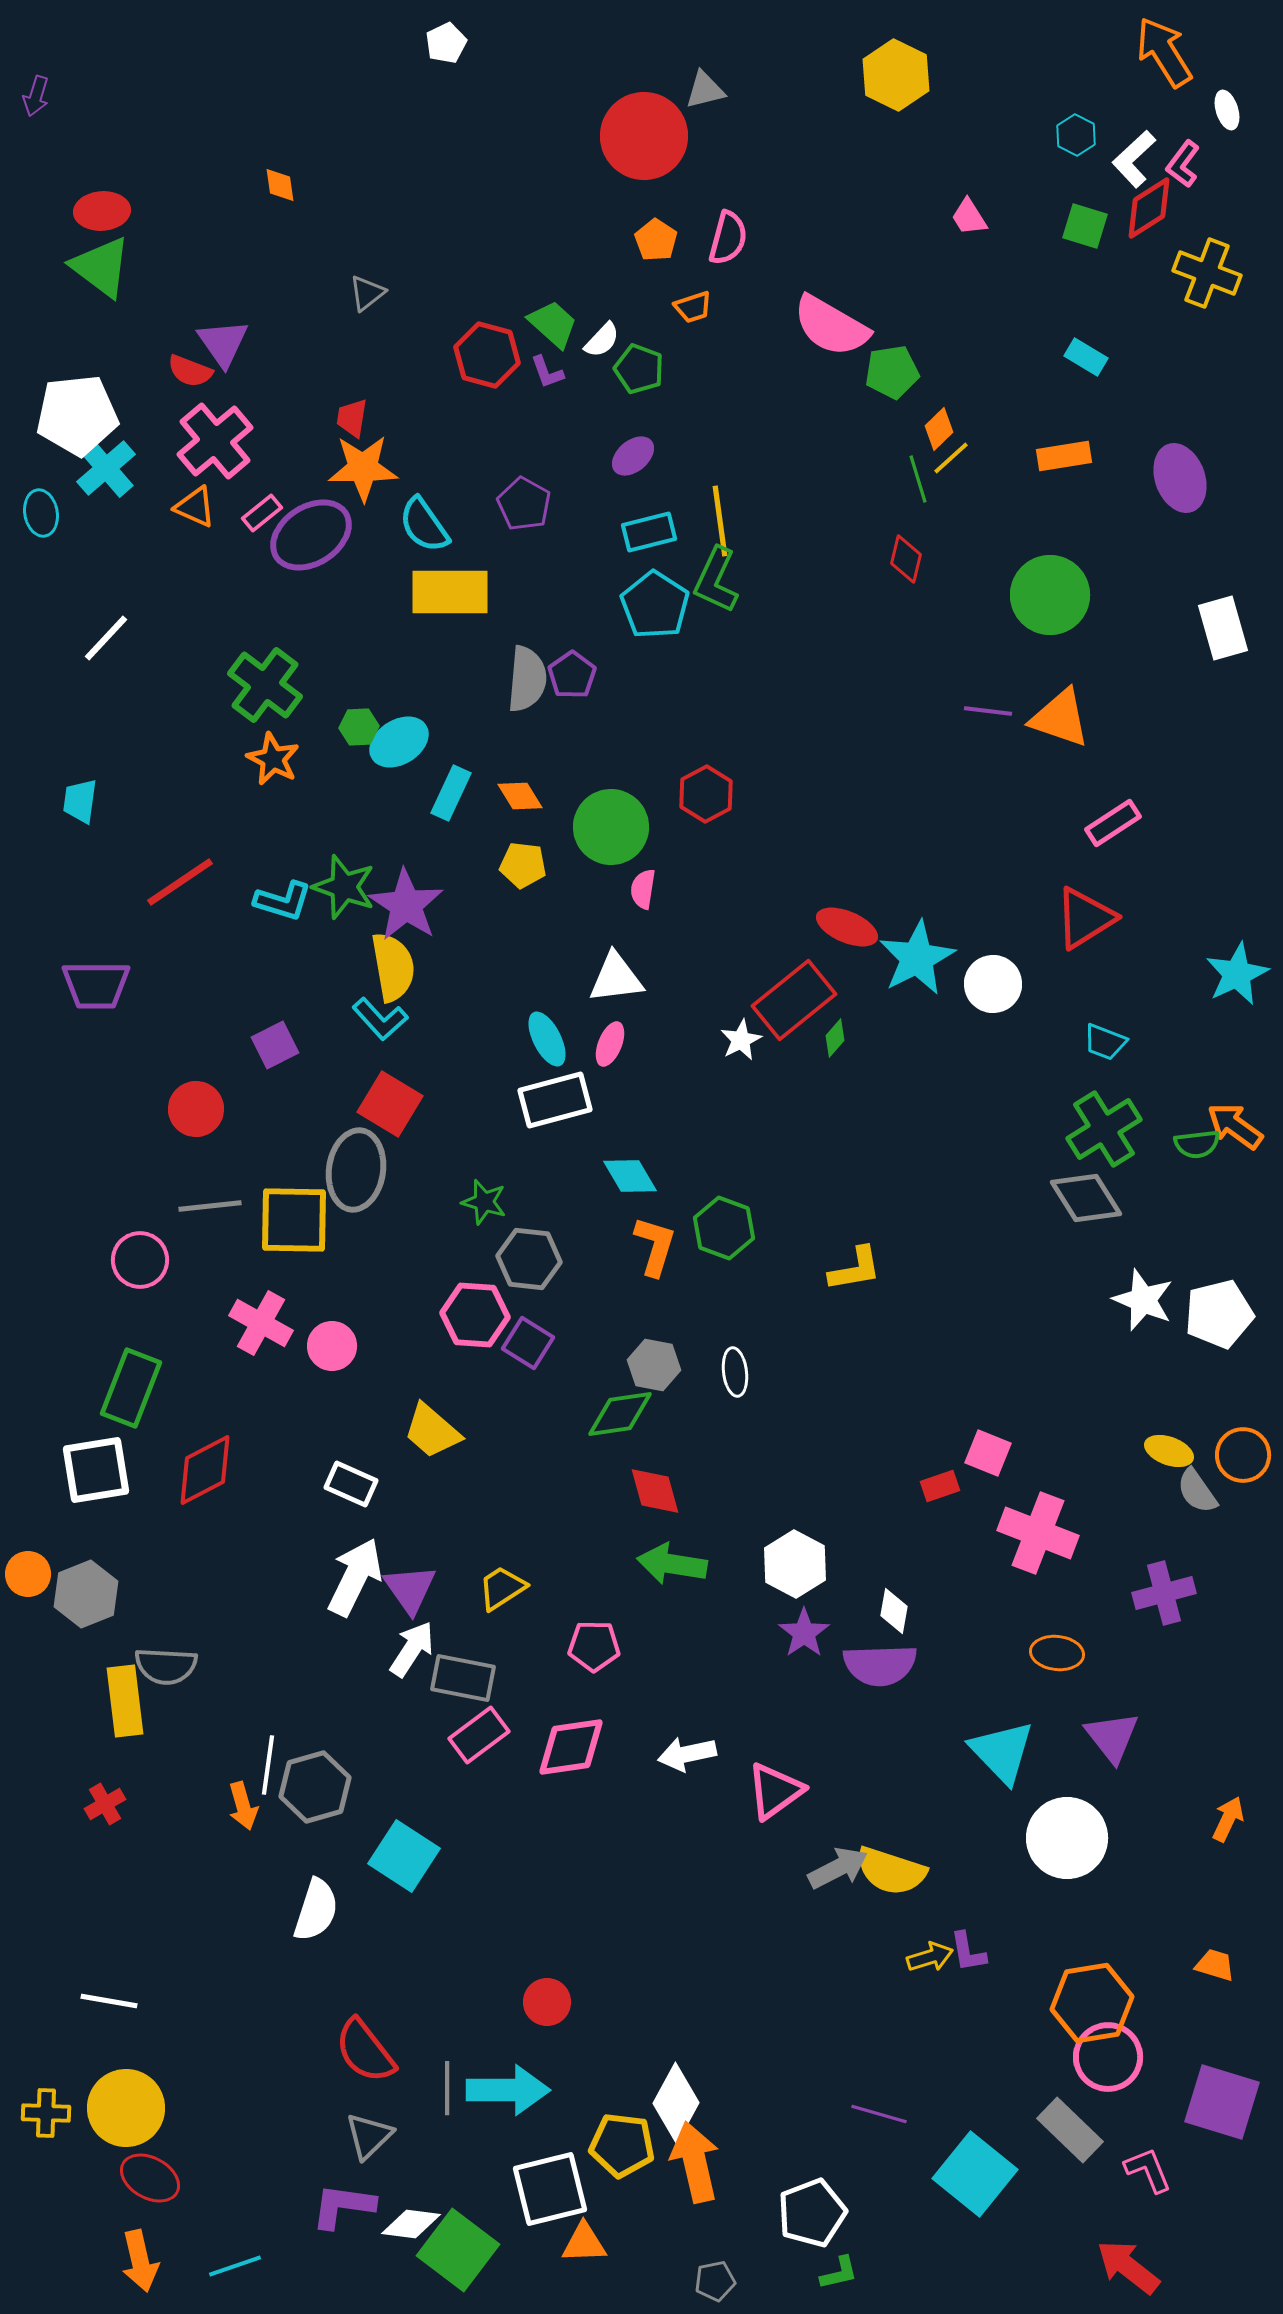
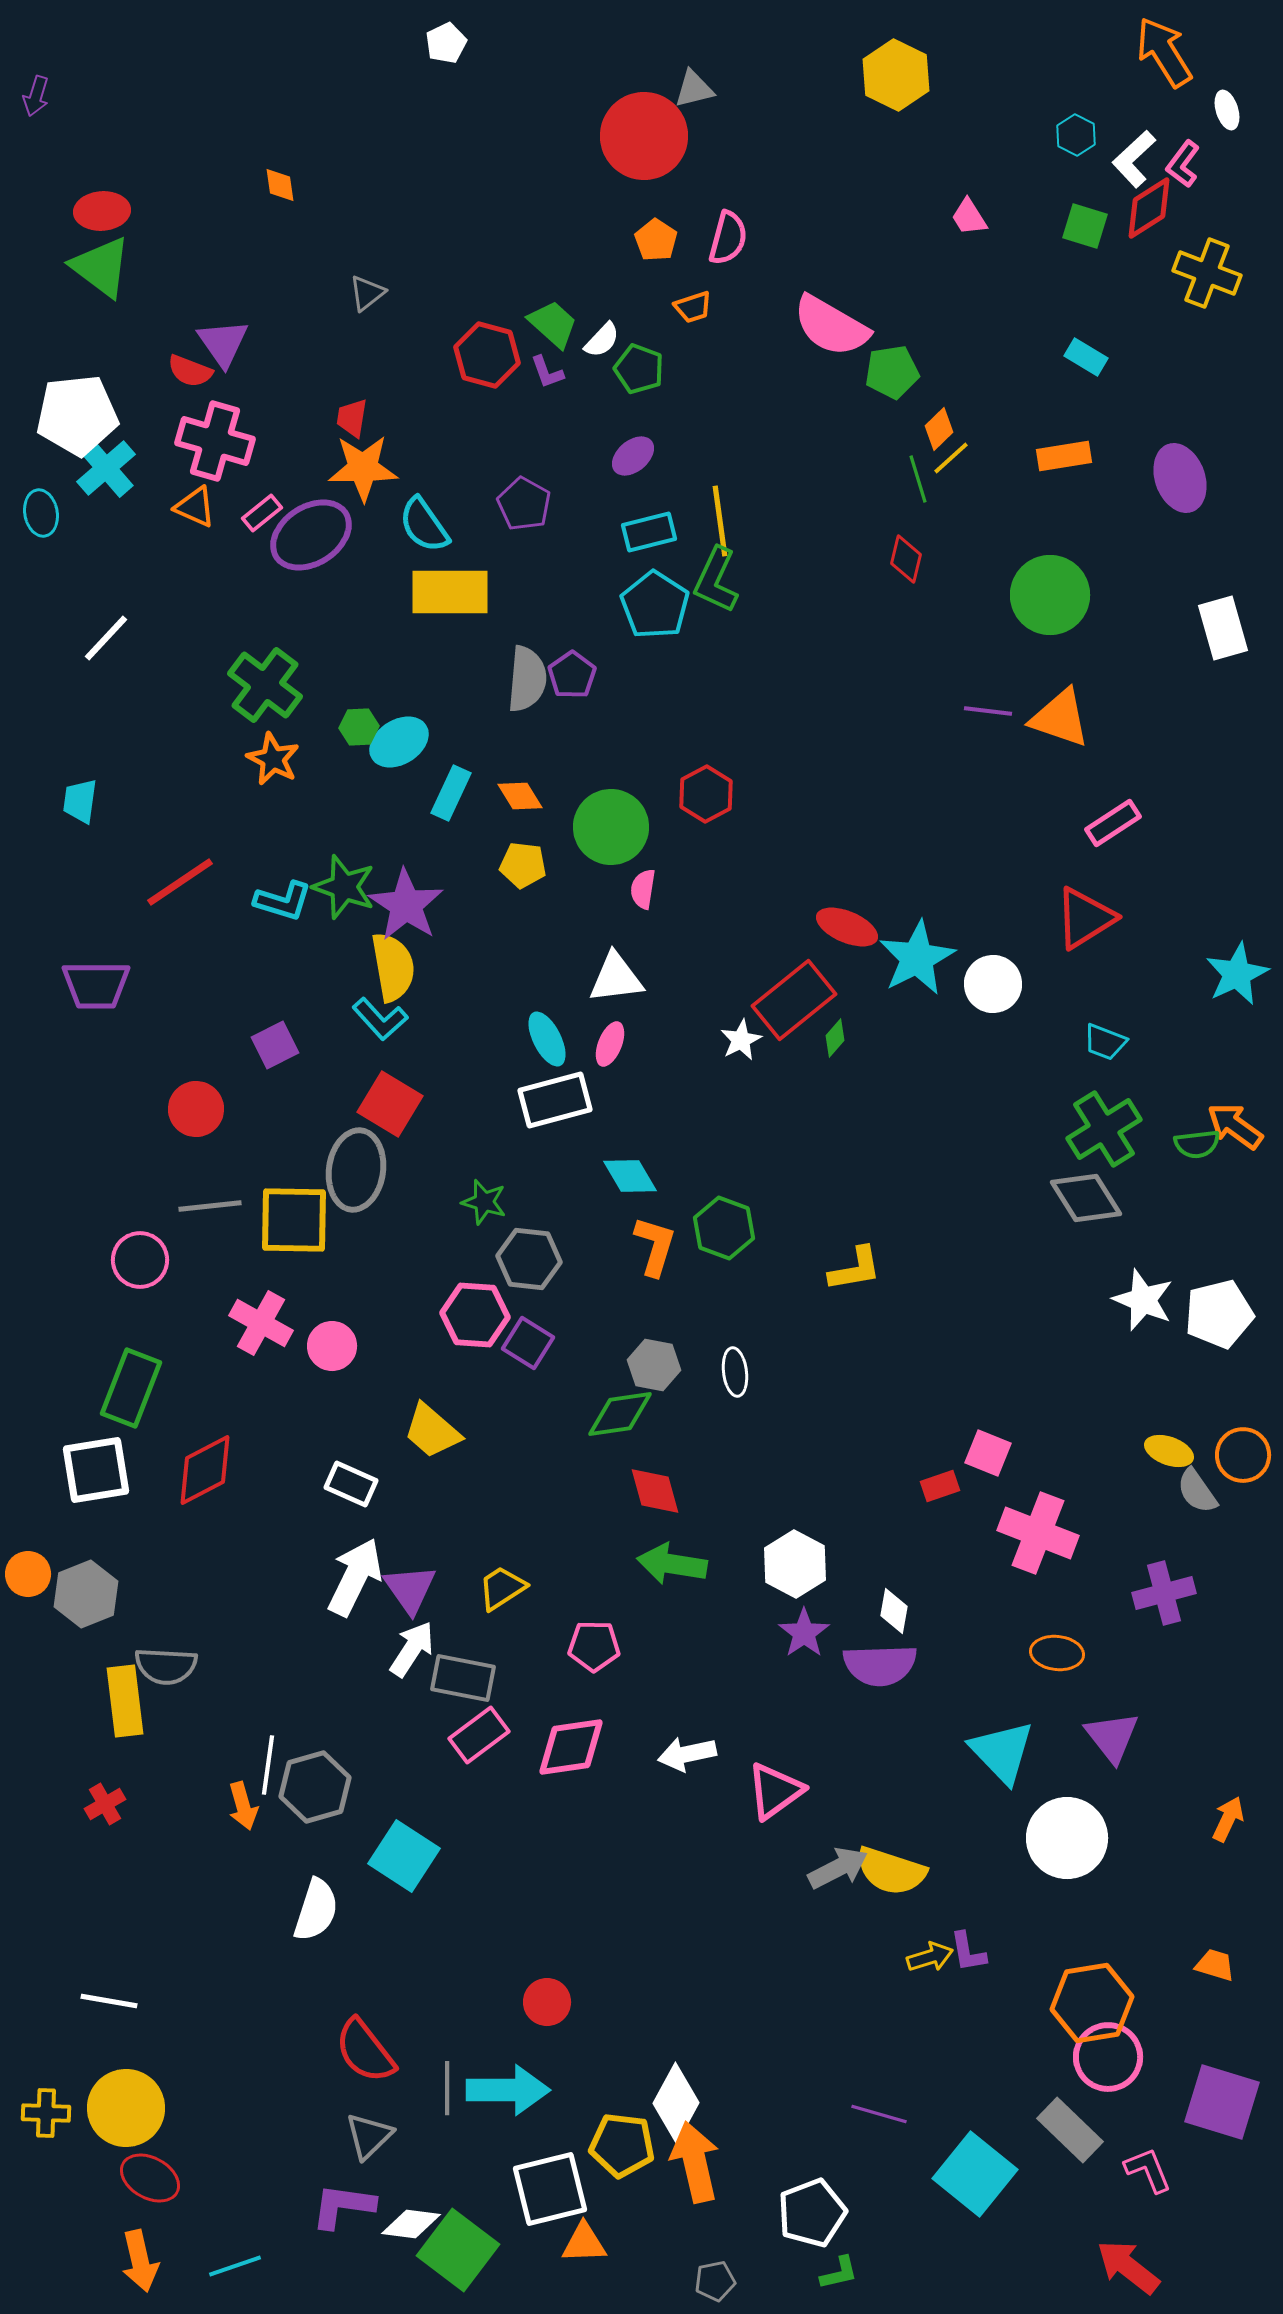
gray triangle at (705, 90): moved 11 px left, 1 px up
pink cross at (215, 441): rotated 34 degrees counterclockwise
